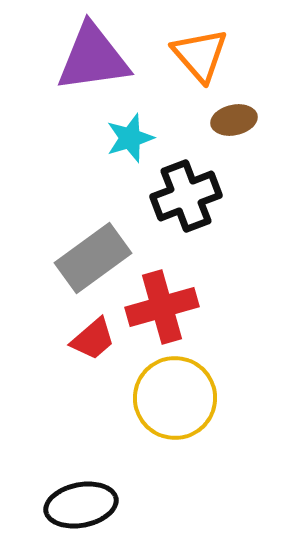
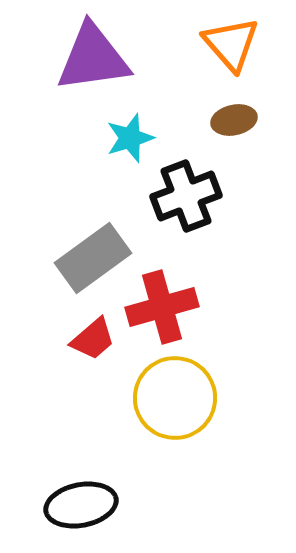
orange triangle: moved 31 px right, 11 px up
